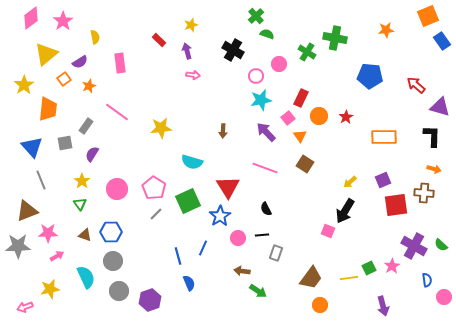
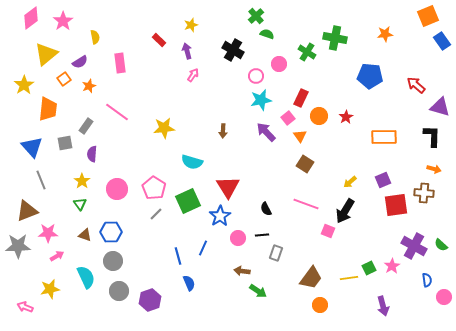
orange star at (386, 30): moved 1 px left, 4 px down
pink arrow at (193, 75): rotated 64 degrees counterclockwise
yellow star at (161, 128): moved 3 px right
purple semicircle at (92, 154): rotated 28 degrees counterclockwise
pink line at (265, 168): moved 41 px right, 36 px down
pink arrow at (25, 307): rotated 42 degrees clockwise
